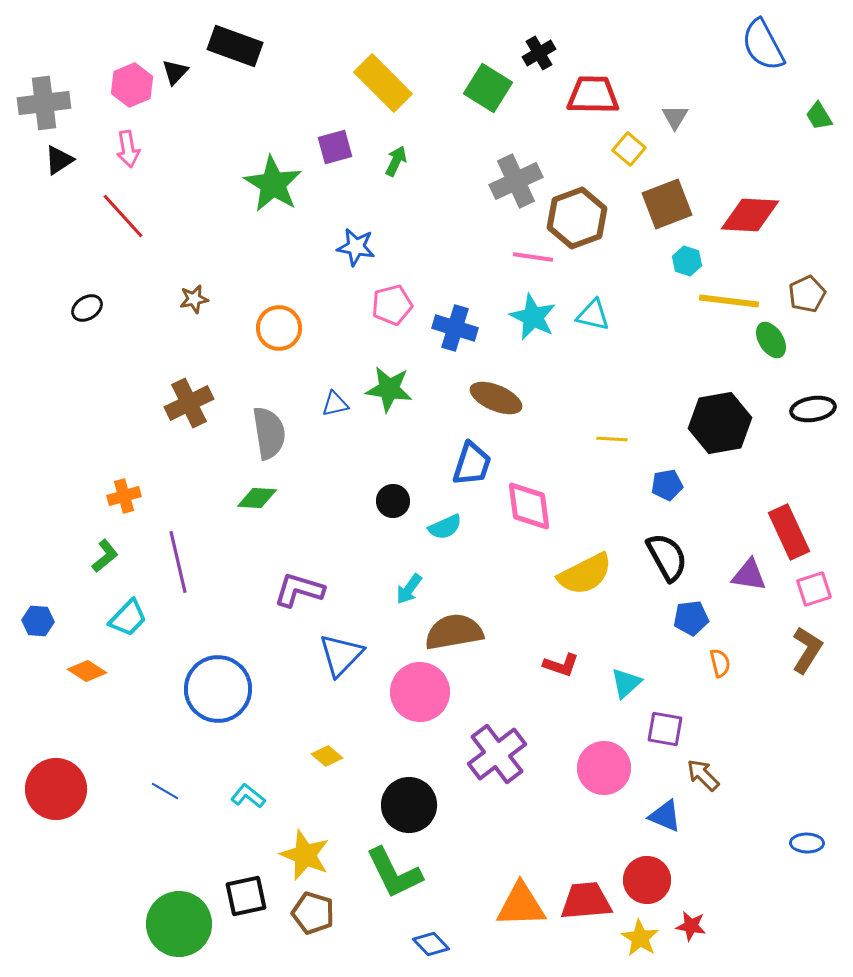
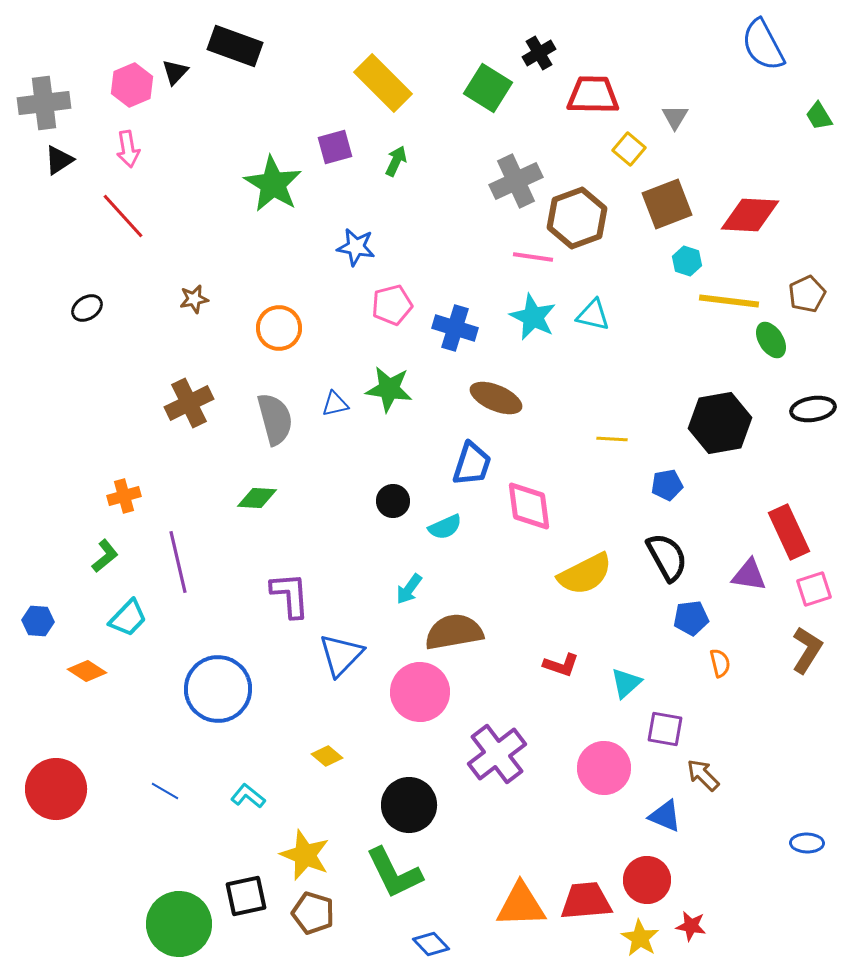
gray semicircle at (269, 433): moved 6 px right, 14 px up; rotated 6 degrees counterclockwise
purple L-shape at (299, 590): moved 9 px left, 5 px down; rotated 69 degrees clockwise
